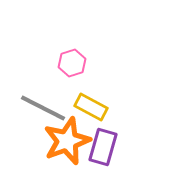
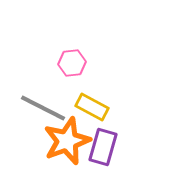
pink hexagon: rotated 12 degrees clockwise
yellow rectangle: moved 1 px right
